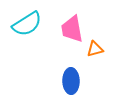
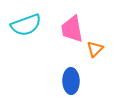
cyan semicircle: moved 1 px left, 1 px down; rotated 12 degrees clockwise
orange triangle: rotated 30 degrees counterclockwise
